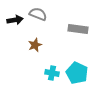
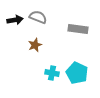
gray semicircle: moved 3 px down
